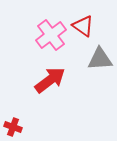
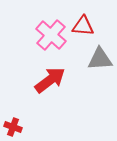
red triangle: rotated 30 degrees counterclockwise
pink cross: rotated 12 degrees counterclockwise
